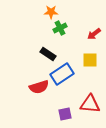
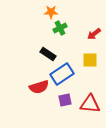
purple square: moved 14 px up
